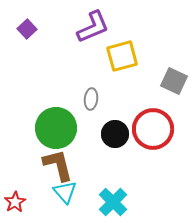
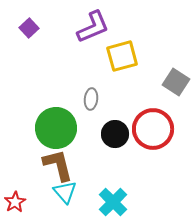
purple square: moved 2 px right, 1 px up
gray square: moved 2 px right, 1 px down; rotated 8 degrees clockwise
